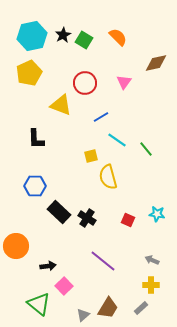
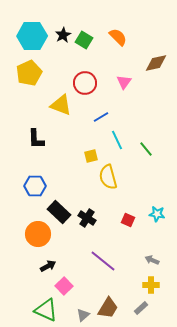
cyan hexagon: rotated 12 degrees clockwise
cyan line: rotated 30 degrees clockwise
orange circle: moved 22 px right, 12 px up
black arrow: rotated 21 degrees counterclockwise
green triangle: moved 7 px right, 6 px down; rotated 15 degrees counterclockwise
